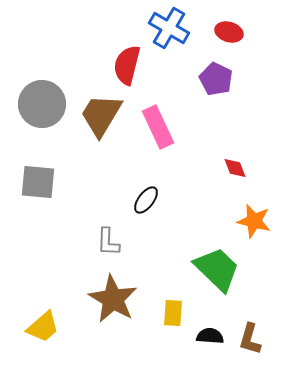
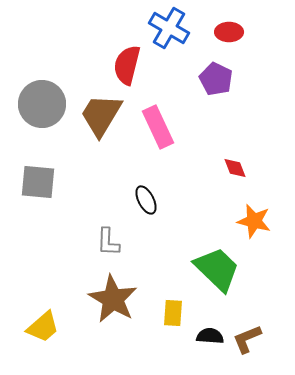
red ellipse: rotated 16 degrees counterclockwise
black ellipse: rotated 64 degrees counterclockwise
brown L-shape: moved 3 px left; rotated 52 degrees clockwise
